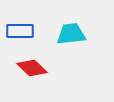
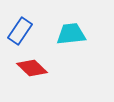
blue rectangle: rotated 56 degrees counterclockwise
